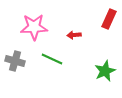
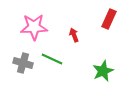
red arrow: rotated 72 degrees clockwise
gray cross: moved 8 px right, 2 px down
green star: moved 2 px left
